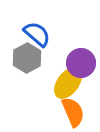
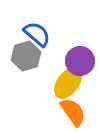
gray hexagon: moved 1 px left, 2 px up; rotated 12 degrees clockwise
purple circle: moved 1 px left, 2 px up
orange semicircle: rotated 12 degrees counterclockwise
